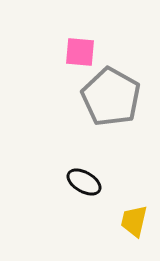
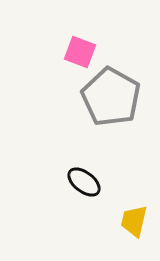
pink square: rotated 16 degrees clockwise
black ellipse: rotated 8 degrees clockwise
